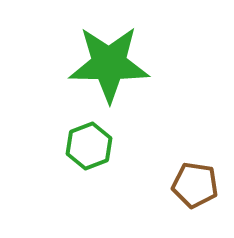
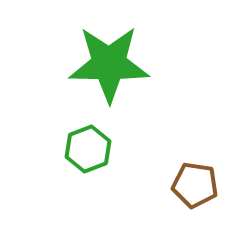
green hexagon: moved 1 px left, 3 px down
